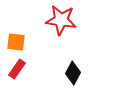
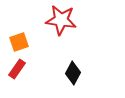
orange square: moved 3 px right; rotated 24 degrees counterclockwise
